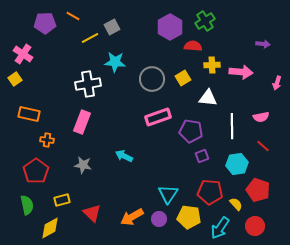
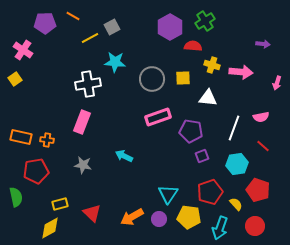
pink cross at (23, 54): moved 4 px up
yellow cross at (212, 65): rotated 21 degrees clockwise
yellow square at (183, 78): rotated 28 degrees clockwise
orange rectangle at (29, 114): moved 8 px left, 23 px down
white line at (232, 126): moved 2 px right, 2 px down; rotated 20 degrees clockwise
red pentagon at (36, 171): rotated 25 degrees clockwise
red pentagon at (210, 192): rotated 25 degrees counterclockwise
yellow rectangle at (62, 200): moved 2 px left, 4 px down
green semicircle at (27, 205): moved 11 px left, 8 px up
cyan arrow at (220, 228): rotated 15 degrees counterclockwise
